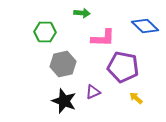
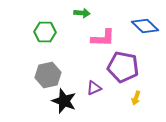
gray hexagon: moved 15 px left, 11 px down
purple triangle: moved 1 px right, 4 px up
yellow arrow: rotated 112 degrees counterclockwise
